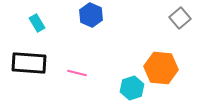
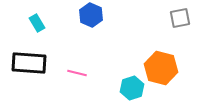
gray square: rotated 30 degrees clockwise
orange hexagon: rotated 8 degrees clockwise
